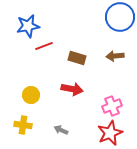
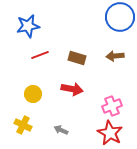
red line: moved 4 px left, 9 px down
yellow circle: moved 2 px right, 1 px up
yellow cross: rotated 18 degrees clockwise
red star: rotated 20 degrees counterclockwise
